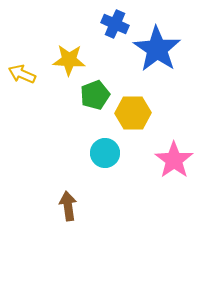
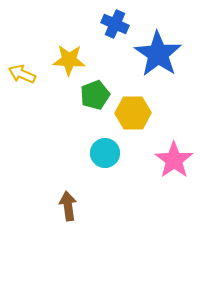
blue star: moved 1 px right, 5 px down
